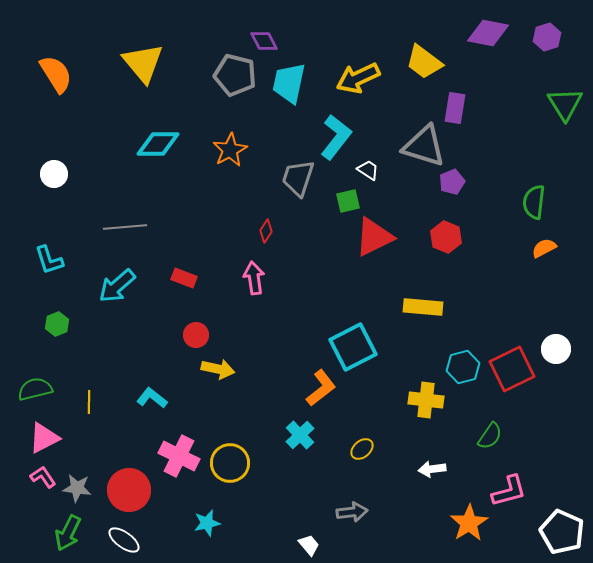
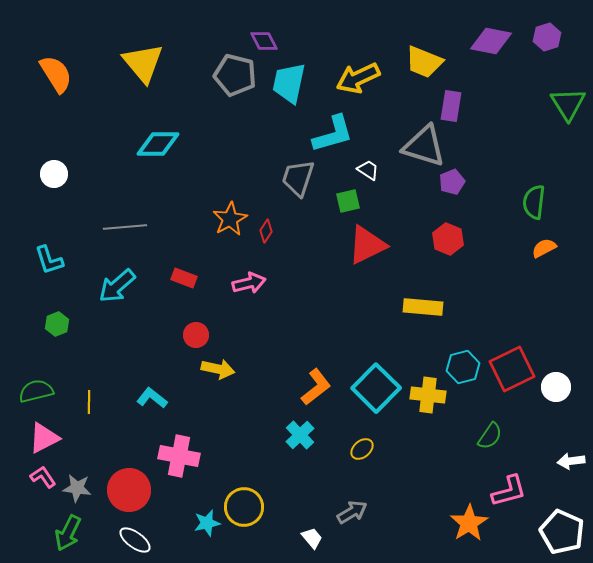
purple diamond at (488, 33): moved 3 px right, 8 px down
yellow trapezoid at (424, 62): rotated 15 degrees counterclockwise
green triangle at (565, 104): moved 3 px right
purple rectangle at (455, 108): moved 4 px left, 2 px up
cyan L-shape at (336, 137): moved 3 px left, 3 px up; rotated 36 degrees clockwise
orange star at (230, 150): moved 69 px down
red triangle at (374, 237): moved 7 px left, 8 px down
red hexagon at (446, 237): moved 2 px right, 2 px down
pink arrow at (254, 278): moved 5 px left, 5 px down; rotated 84 degrees clockwise
cyan square at (353, 347): moved 23 px right, 41 px down; rotated 18 degrees counterclockwise
white circle at (556, 349): moved 38 px down
orange L-shape at (321, 388): moved 5 px left, 1 px up
green semicircle at (35, 389): moved 1 px right, 2 px down
yellow cross at (426, 400): moved 2 px right, 5 px up
pink cross at (179, 456): rotated 15 degrees counterclockwise
yellow circle at (230, 463): moved 14 px right, 44 px down
white arrow at (432, 469): moved 139 px right, 8 px up
gray arrow at (352, 512): rotated 24 degrees counterclockwise
white ellipse at (124, 540): moved 11 px right
white trapezoid at (309, 545): moved 3 px right, 7 px up
